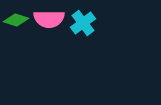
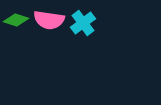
pink semicircle: moved 1 px down; rotated 8 degrees clockwise
